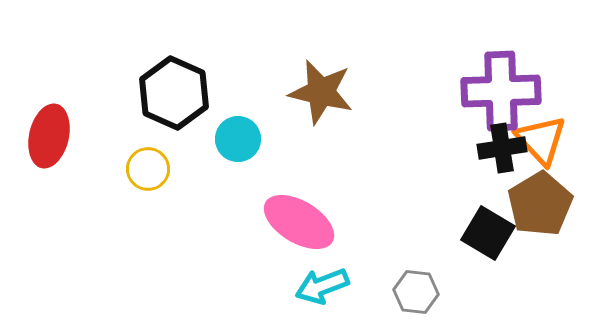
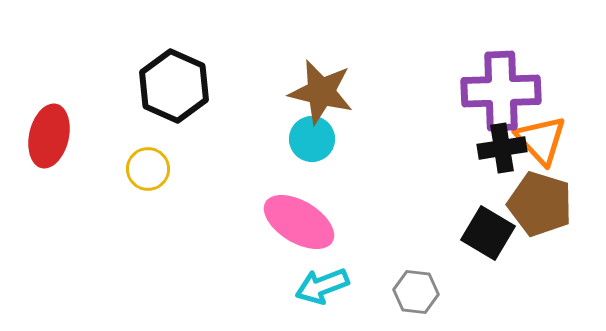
black hexagon: moved 7 px up
cyan circle: moved 74 px right
brown pentagon: rotated 24 degrees counterclockwise
